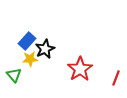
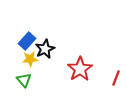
green triangle: moved 10 px right, 5 px down
